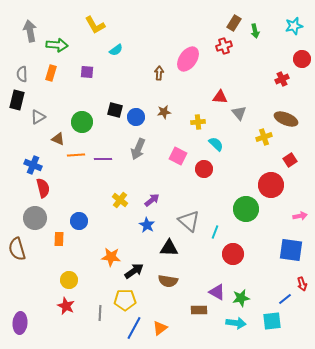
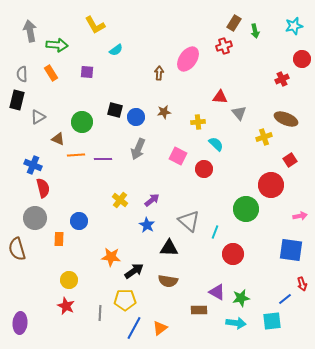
orange rectangle at (51, 73): rotated 49 degrees counterclockwise
